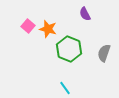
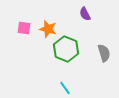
pink square: moved 4 px left, 2 px down; rotated 32 degrees counterclockwise
green hexagon: moved 3 px left
gray semicircle: rotated 144 degrees clockwise
